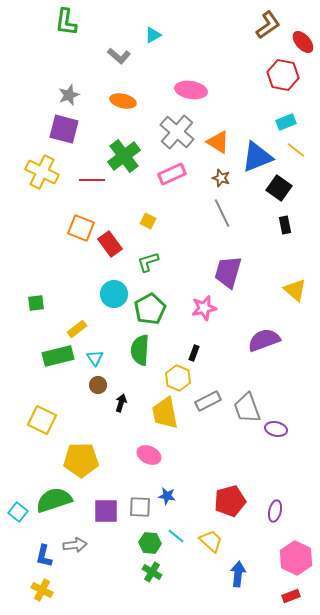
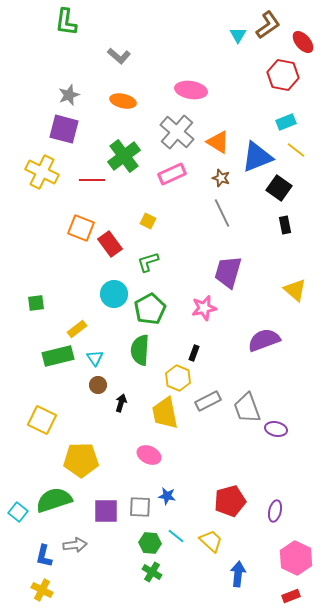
cyan triangle at (153, 35): moved 85 px right; rotated 30 degrees counterclockwise
